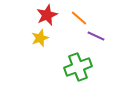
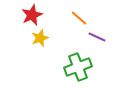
red star: moved 15 px left
purple line: moved 1 px right, 1 px down
